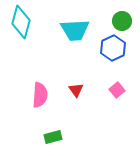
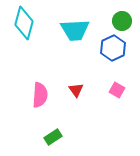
cyan diamond: moved 3 px right, 1 px down
pink square: rotated 21 degrees counterclockwise
green rectangle: rotated 18 degrees counterclockwise
